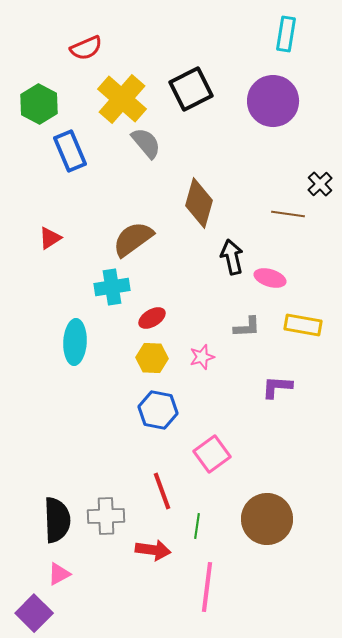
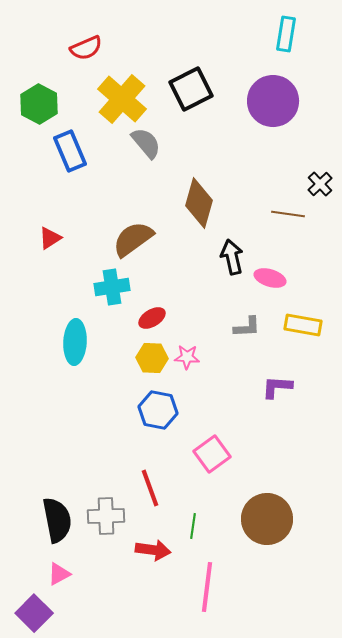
pink star: moved 15 px left; rotated 20 degrees clockwise
red line: moved 12 px left, 3 px up
black semicircle: rotated 9 degrees counterclockwise
green line: moved 4 px left
